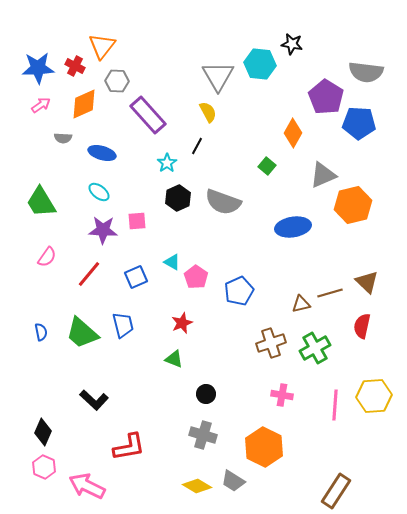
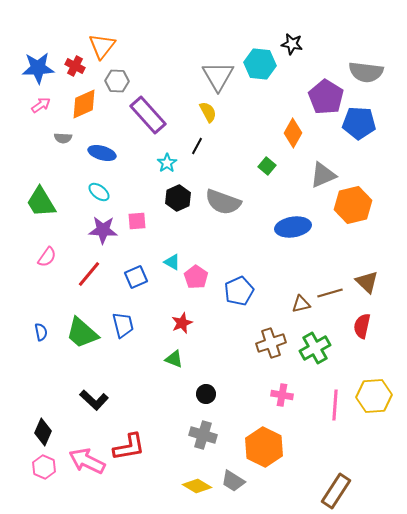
pink arrow at (87, 486): moved 25 px up
